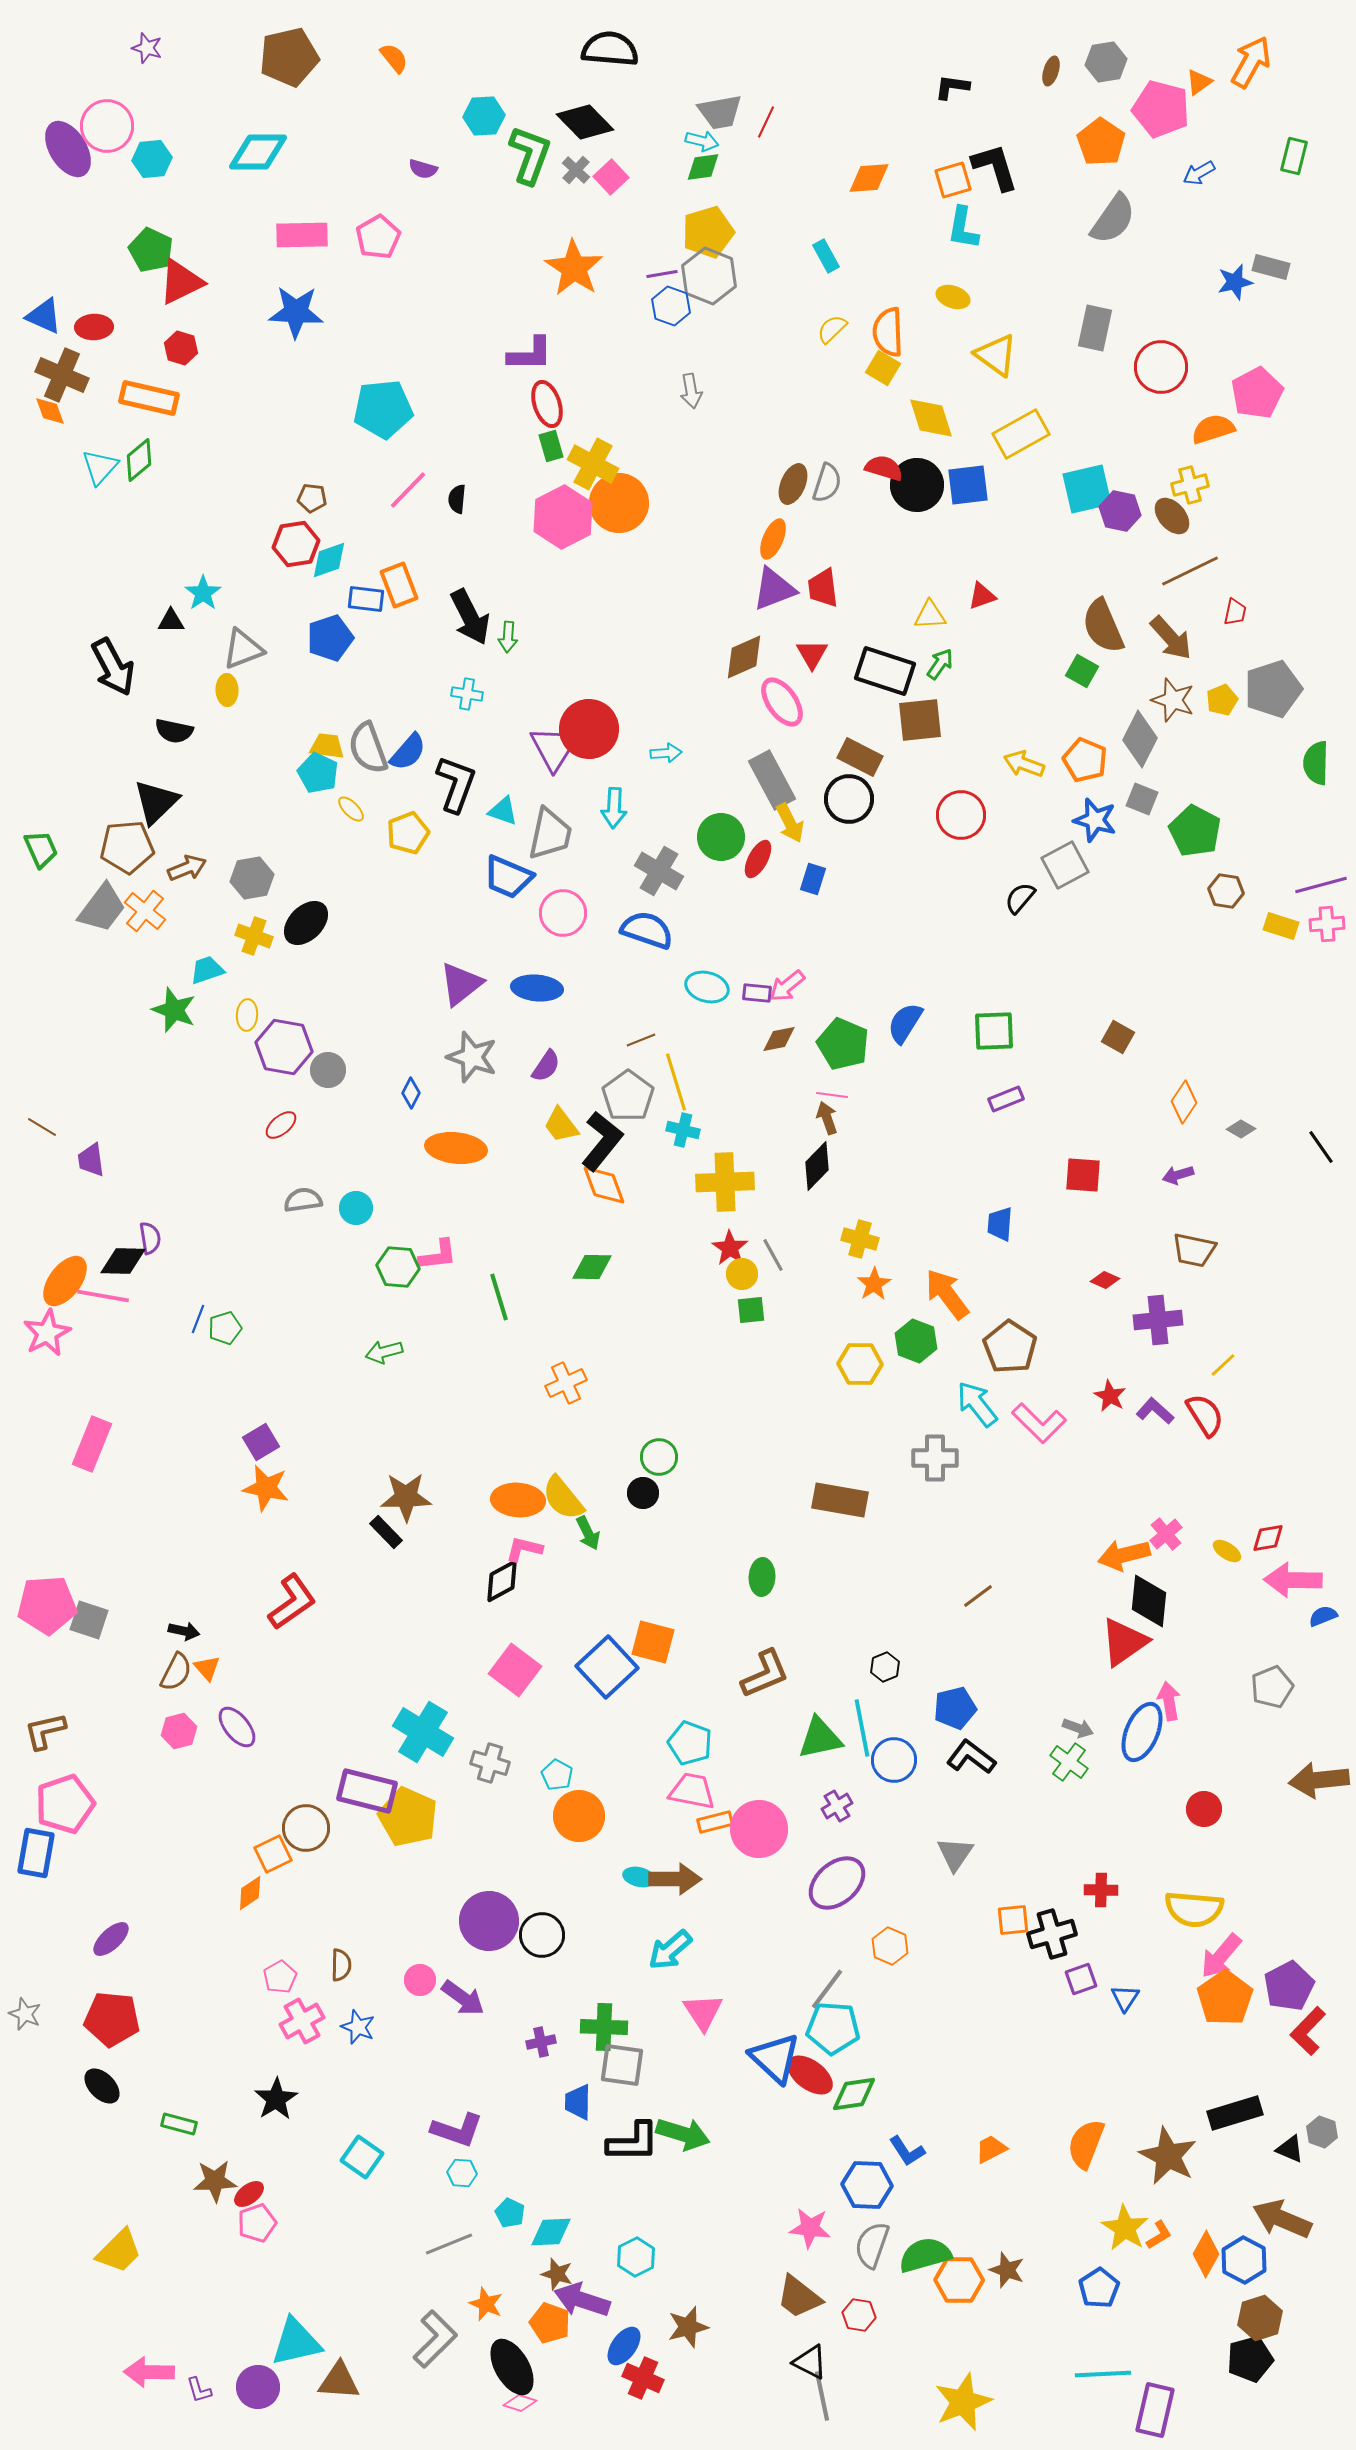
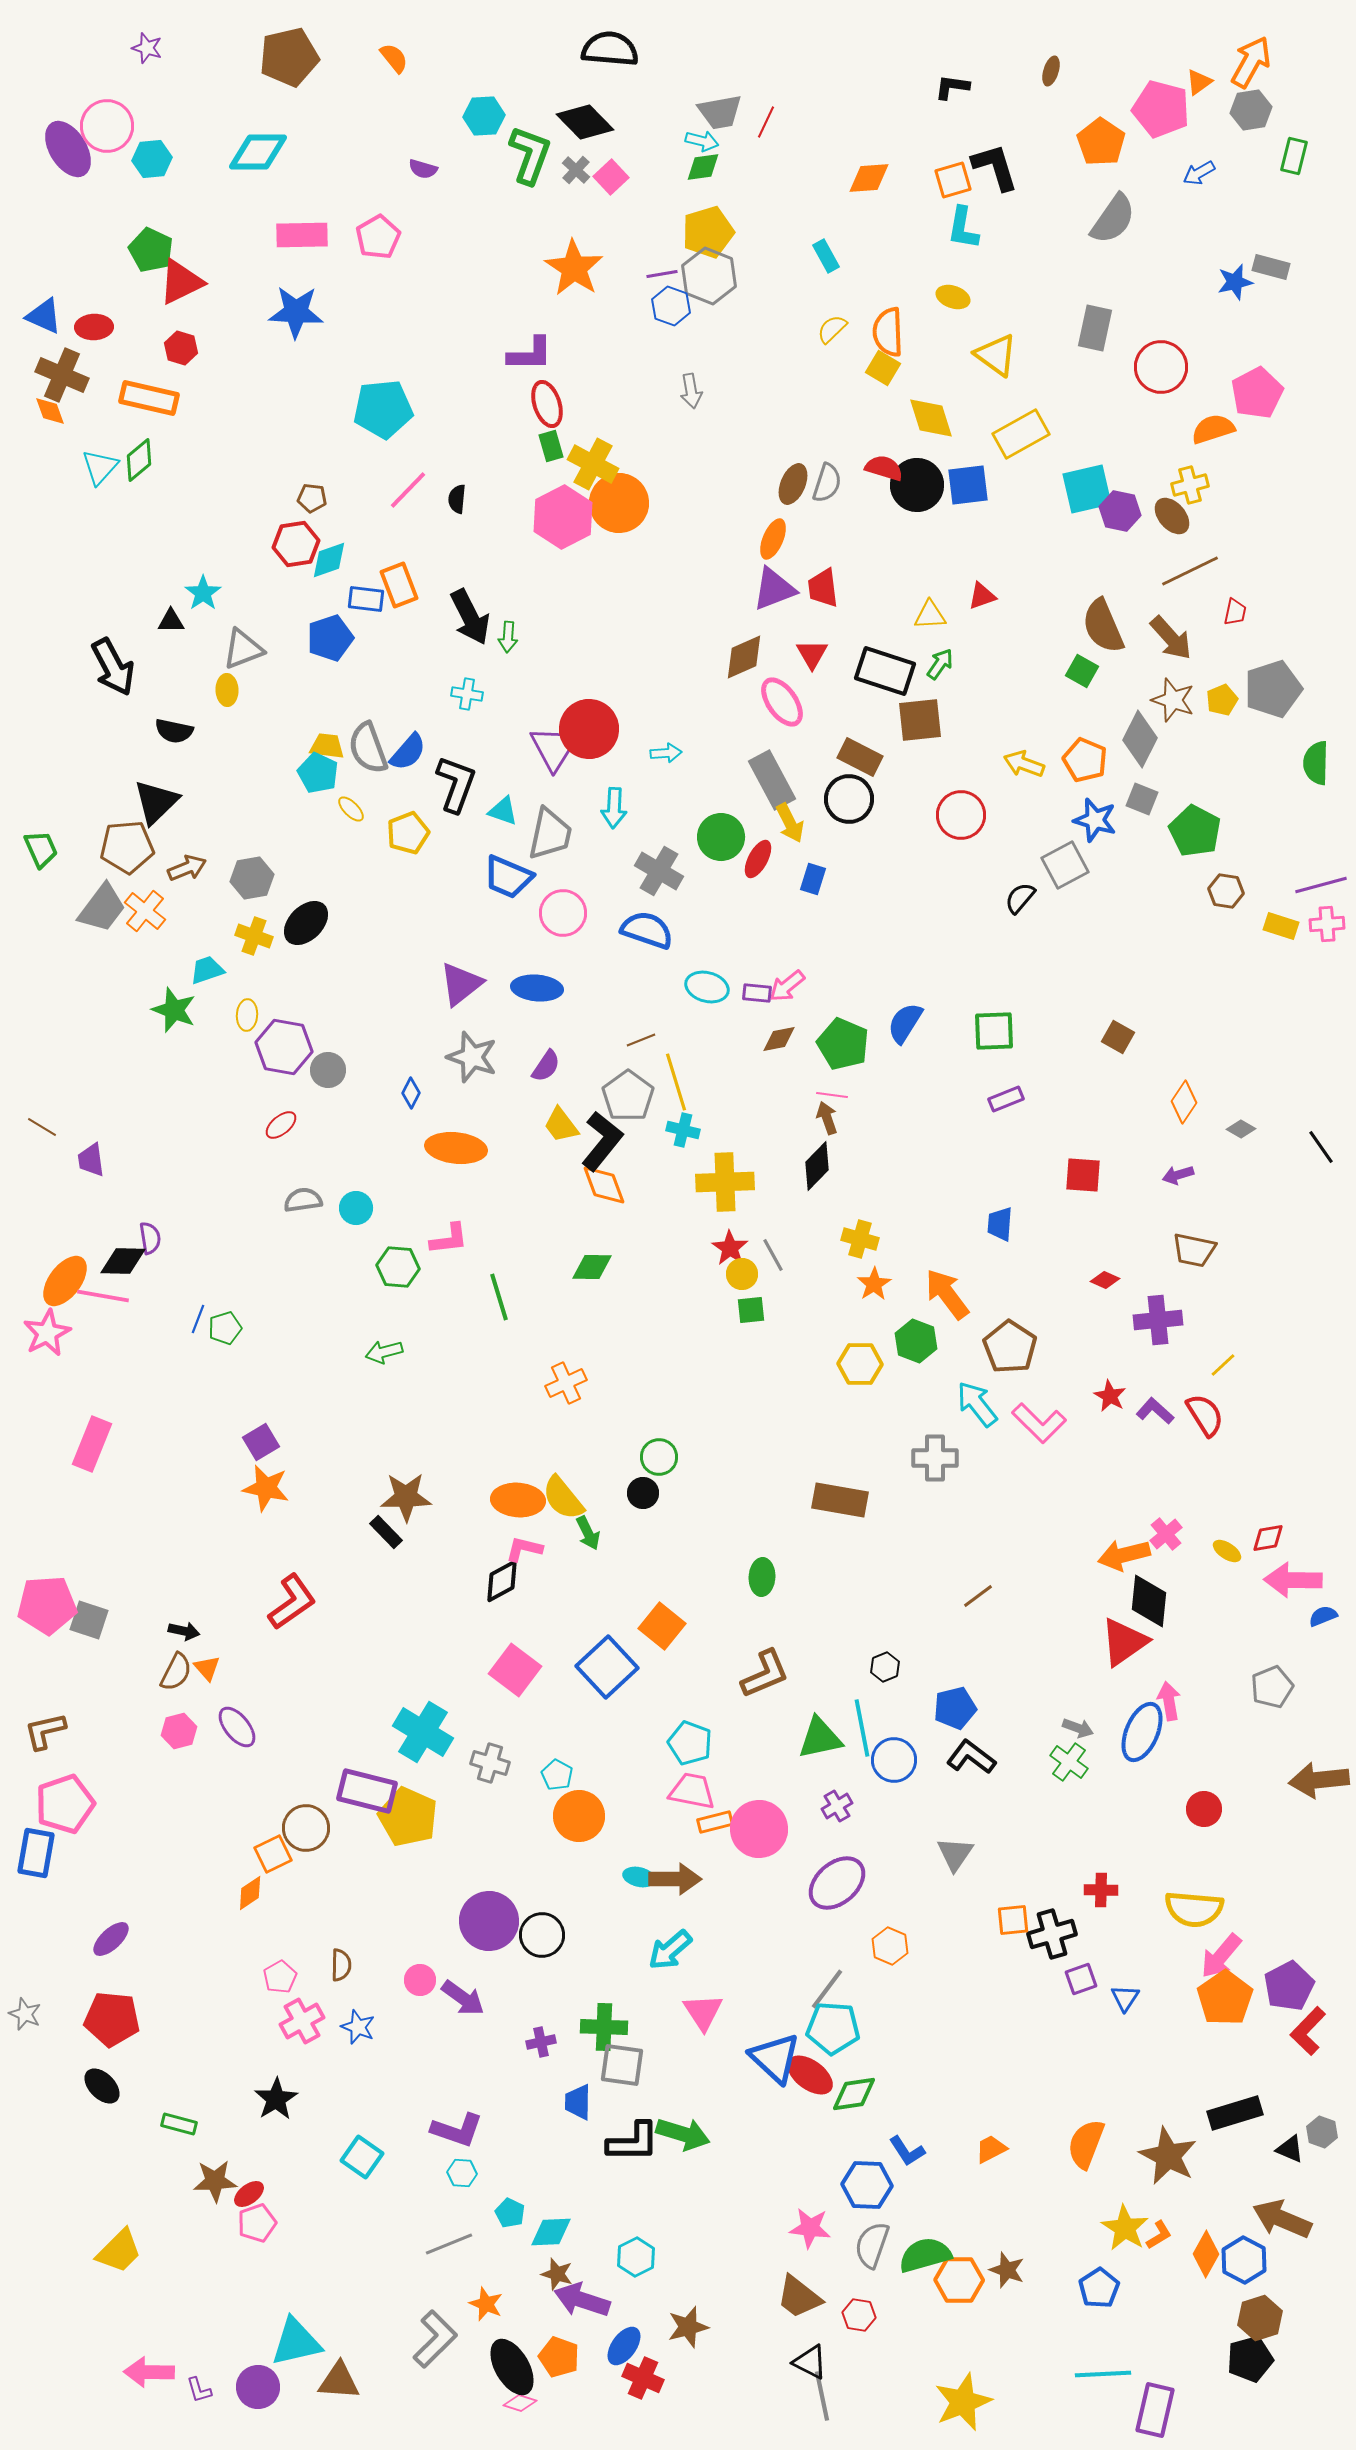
gray hexagon at (1106, 62): moved 145 px right, 48 px down
pink L-shape at (438, 1255): moved 11 px right, 16 px up
orange square at (653, 1642): moved 9 px right, 16 px up; rotated 24 degrees clockwise
orange pentagon at (550, 2323): moved 9 px right, 34 px down
